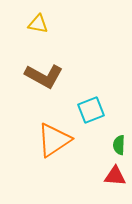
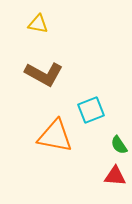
brown L-shape: moved 2 px up
orange triangle: moved 1 px right, 4 px up; rotated 45 degrees clockwise
green semicircle: rotated 36 degrees counterclockwise
